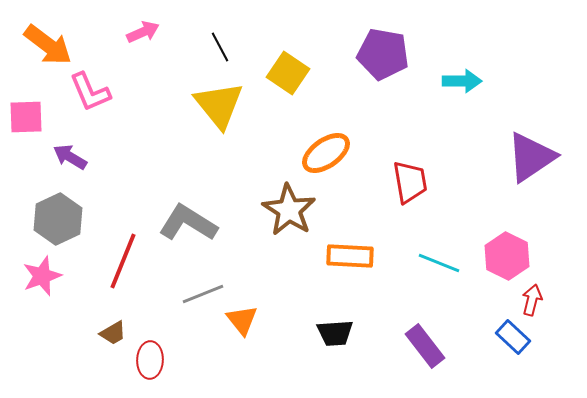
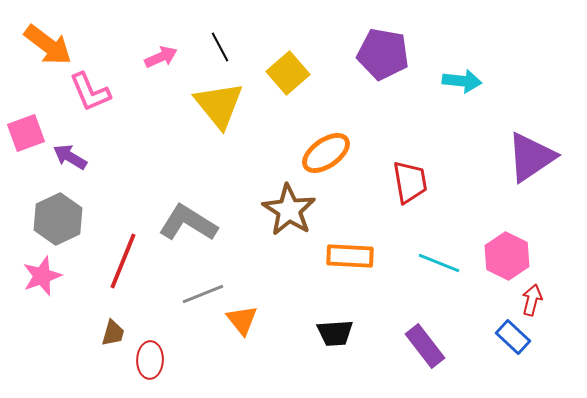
pink arrow: moved 18 px right, 25 px down
yellow square: rotated 15 degrees clockwise
cyan arrow: rotated 6 degrees clockwise
pink square: moved 16 px down; rotated 18 degrees counterclockwise
brown trapezoid: rotated 44 degrees counterclockwise
